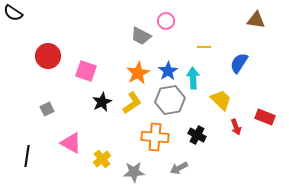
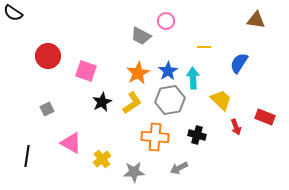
black cross: rotated 12 degrees counterclockwise
